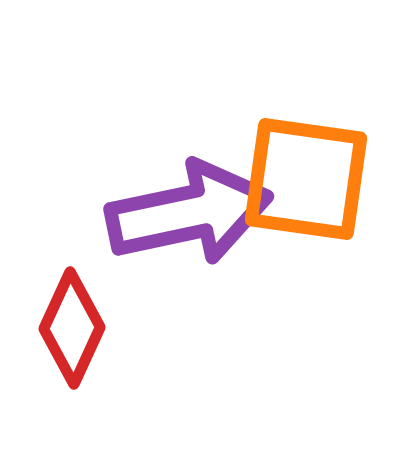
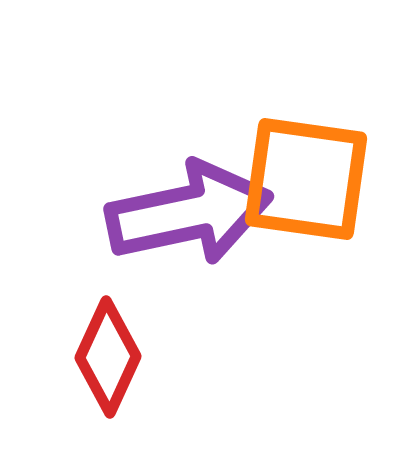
red diamond: moved 36 px right, 29 px down
